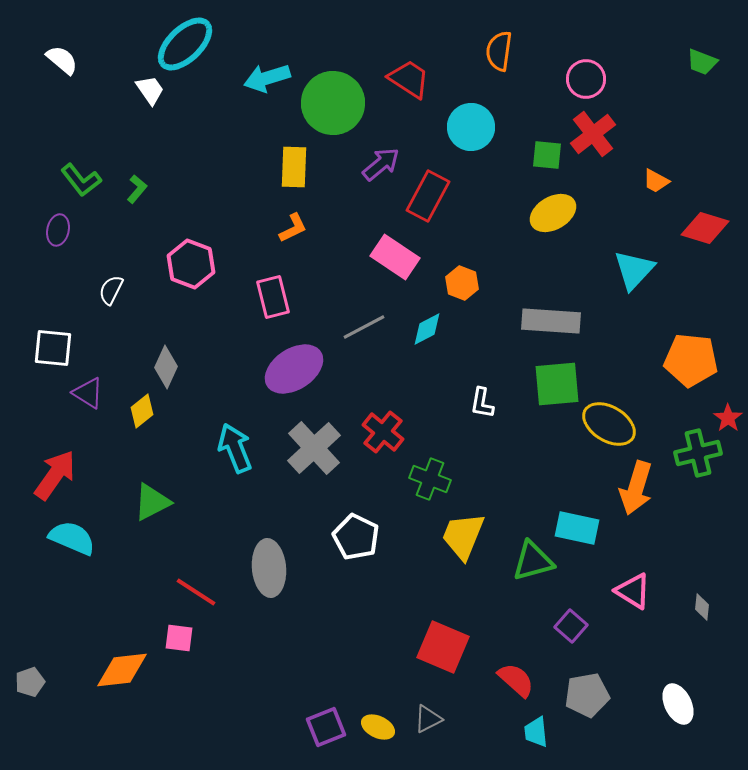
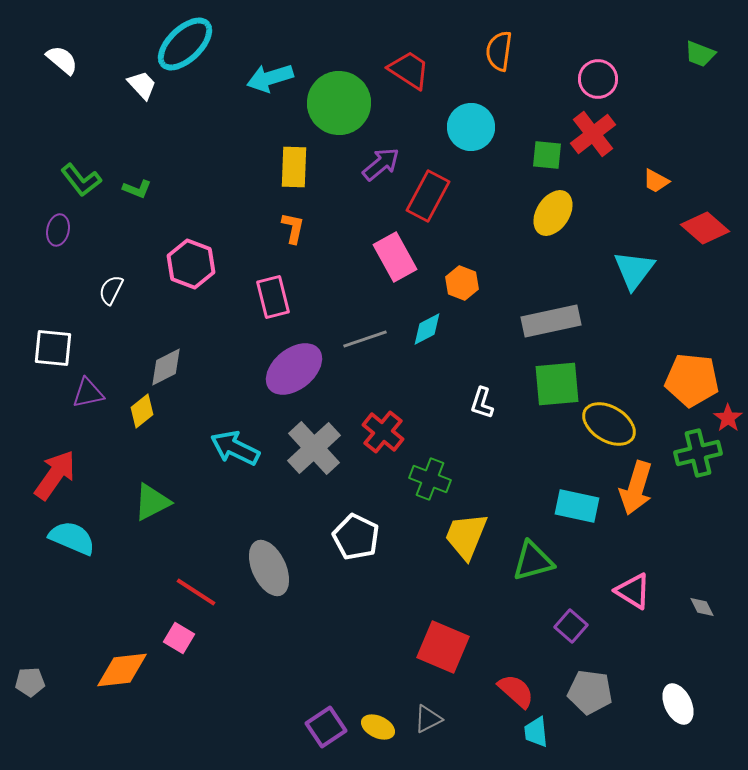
green trapezoid at (702, 62): moved 2 px left, 8 px up
cyan arrow at (267, 78): moved 3 px right
red trapezoid at (409, 79): moved 9 px up
pink circle at (586, 79): moved 12 px right
white trapezoid at (150, 90): moved 8 px left, 5 px up; rotated 8 degrees counterclockwise
green circle at (333, 103): moved 6 px right
green L-shape at (137, 189): rotated 72 degrees clockwise
yellow ellipse at (553, 213): rotated 27 degrees counterclockwise
orange L-shape at (293, 228): rotated 52 degrees counterclockwise
red diamond at (705, 228): rotated 24 degrees clockwise
pink rectangle at (395, 257): rotated 27 degrees clockwise
cyan triangle at (634, 270): rotated 6 degrees counterclockwise
gray rectangle at (551, 321): rotated 16 degrees counterclockwise
gray line at (364, 327): moved 1 px right, 12 px down; rotated 9 degrees clockwise
orange pentagon at (691, 360): moved 1 px right, 20 px down
gray diamond at (166, 367): rotated 39 degrees clockwise
purple ellipse at (294, 369): rotated 6 degrees counterclockwise
purple triangle at (88, 393): rotated 44 degrees counterclockwise
white L-shape at (482, 403): rotated 8 degrees clockwise
cyan arrow at (235, 448): rotated 42 degrees counterclockwise
cyan rectangle at (577, 528): moved 22 px up
yellow trapezoid at (463, 536): moved 3 px right
gray ellipse at (269, 568): rotated 20 degrees counterclockwise
gray diamond at (702, 607): rotated 32 degrees counterclockwise
pink square at (179, 638): rotated 24 degrees clockwise
red semicircle at (516, 680): moved 11 px down
gray pentagon at (30, 682): rotated 16 degrees clockwise
gray pentagon at (587, 695): moved 3 px right, 3 px up; rotated 18 degrees clockwise
purple square at (326, 727): rotated 12 degrees counterclockwise
